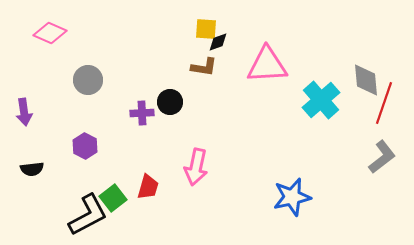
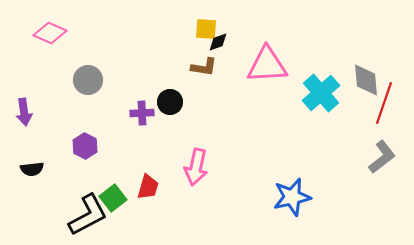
cyan cross: moved 7 px up
